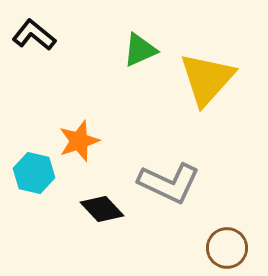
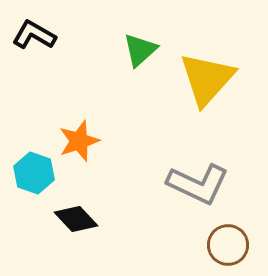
black L-shape: rotated 9 degrees counterclockwise
green triangle: rotated 18 degrees counterclockwise
cyan hexagon: rotated 6 degrees clockwise
gray L-shape: moved 29 px right, 1 px down
black diamond: moved 26 px left, 10 px down
brown circle: moved 1 px right, 3 px up
